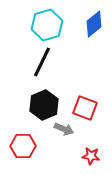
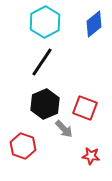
cyan hexagon: moved 2 px left, 3 px up; rotated 12 degrees counterclockwise
black line: rotated 8 degrees clockwise
black hexagon: moved 1 px right, 1 px up
gray arrow: rotated 24 degrees clockwise
red hexagon: rotated 20 degrees clockwise
